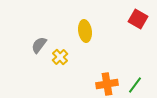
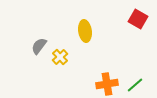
gray semicircle: moved 1 px down
green line: rotated 12 degrees clockwise
